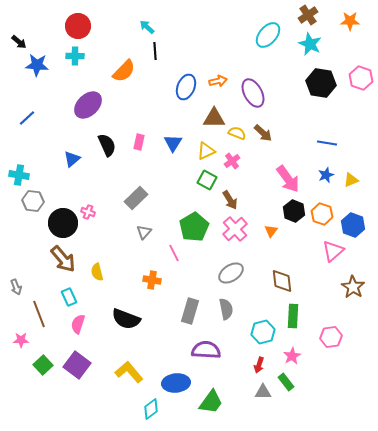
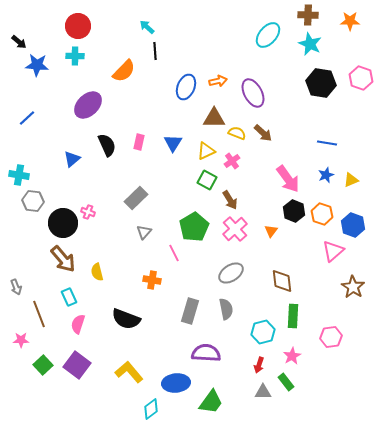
brown cross at (308, 15): rotated 36 degrees clockwise
purple semicircle at (206, 350): moved 3 px down
